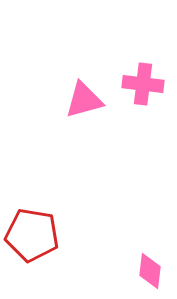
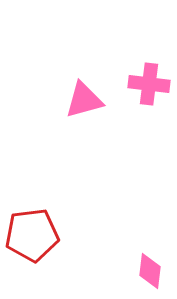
pink cross: moved 6 px right
red pentagon: rotated 16 degrees counterclockwise
